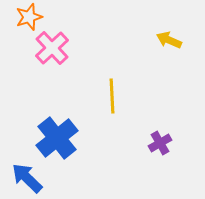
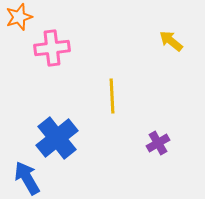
orange star: moved 10 px left
yellow arrow: moved 2 px right, 1 px down; rotated 15 degrees clockwise
pink cross: rotated 36 degrees clockwise
purple cross: moved 2 px left
blue arrow: rotated 16 degrees clockwise
